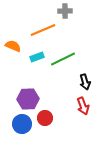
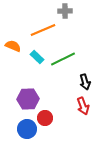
cyan rectangle: rotated 64 degrees clockwise
blue circle: moved 5 px right, 5 px down
